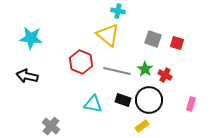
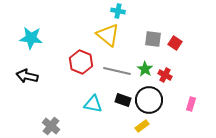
gray square: rotated 12 degrees counterclockwise
red square: moved 2 px left; rotated 16 degrees clockwise
